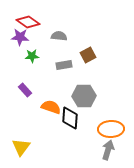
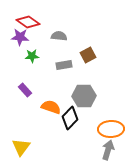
black diamond: rotated 40 degrees clockwise
